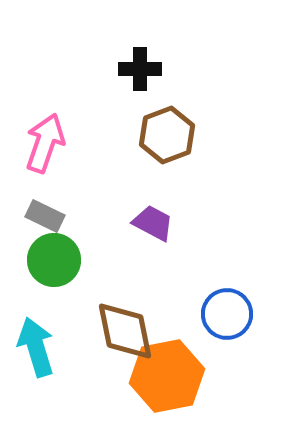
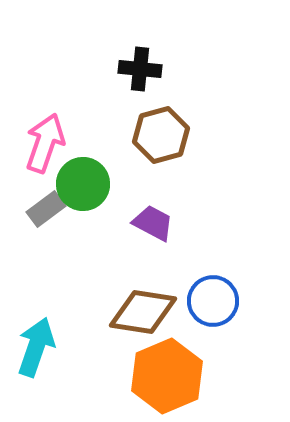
black cross: rotated 6 degrees clockwise
brown hexagon: moved 6 px left; rotated 6 degrees clockwise
gray rectangle: moved 1 px right, 7 px up; rotated 63 degrees counterclockwise
green circle: moved 29 px right, 76 px up
blue circle: moved 14 px left, 13 px up
brown diamond: moved 18 px right, 19 px up; rotated 70 degrees counterclockwise
cyan arrow: rotated 36 degrees clockwise
orange hexagon: rotated 12 degrees counterclockwise
